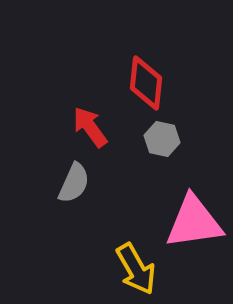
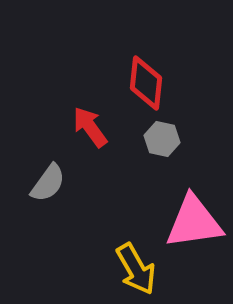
gray semicircle: moved 26 px left; rotated 12 degrees clockwise
